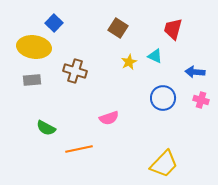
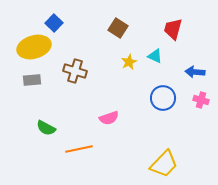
yellow ellipse: rotated 24 degrees counterclockwise
